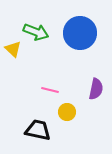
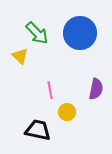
green arrow: moved 1 px right, 1 px down; rotated 25 degrees clockwise
yellow triangle: moved 7 px right, 7 px down
pink line: rotated 66 degrees clockwise
